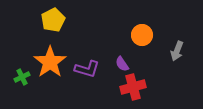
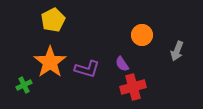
green cross: moved 2 px right, 8 px down
